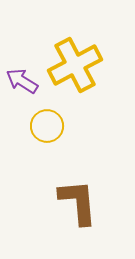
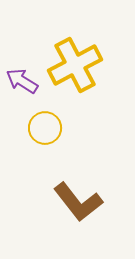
yellow circle: moved 2 px left, 2 px down
brown L-shape: rotated 147 degrees clockwise
